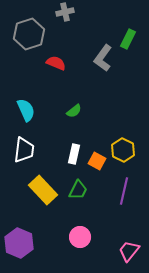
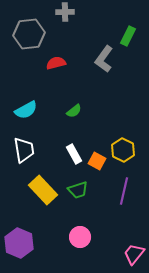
gray cross: rotated 12 degrees clockwise
gray hexagon: rotated 12 degrees clockwise
green rectangle: moved 3 px up
gray L-shape: moved 1 px right, 1 px down
red semicircle: rotated 36 degrees counterclockwise
cyan semicircle: rotated 85 degrees clockwise
white trapezoid: rotated 16 degrees counterclockwise
white rectangle: rotated 42 degrees counterclockwise
green trapezoid: rotated 45 degrees clockwise
pink trapezoid: moved 5 px right, 3 px down
